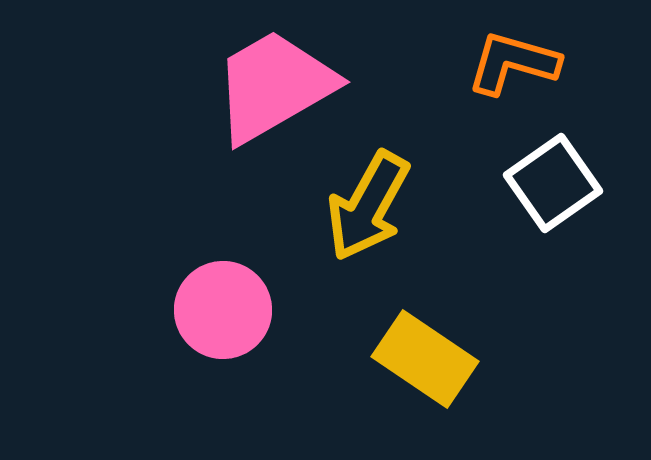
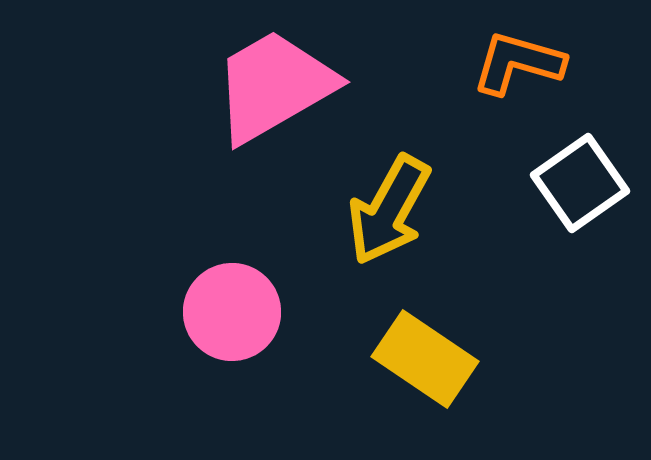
orange L-shape: moved 5 px right
white square: moved 27 px right
yellow arrow: moved 21 px right, 4 px down
pink circle: moved 9 px right, 2 px down
